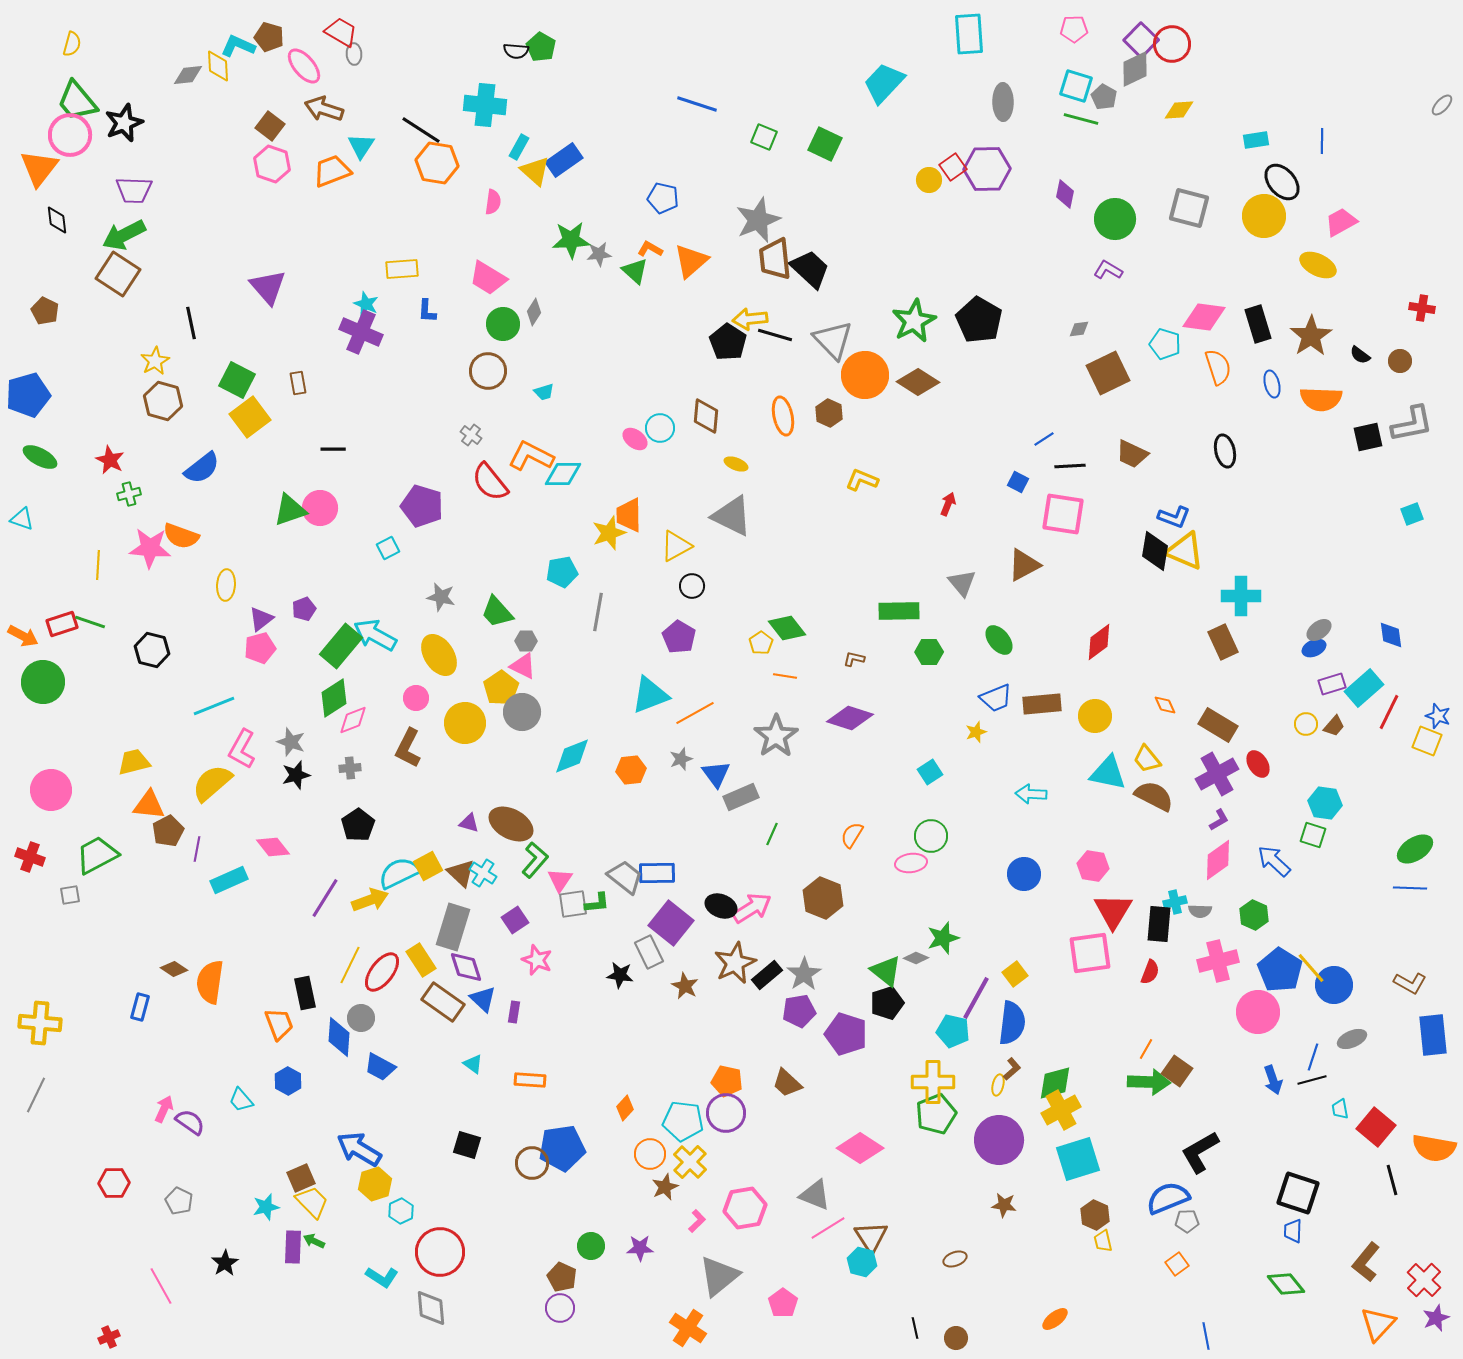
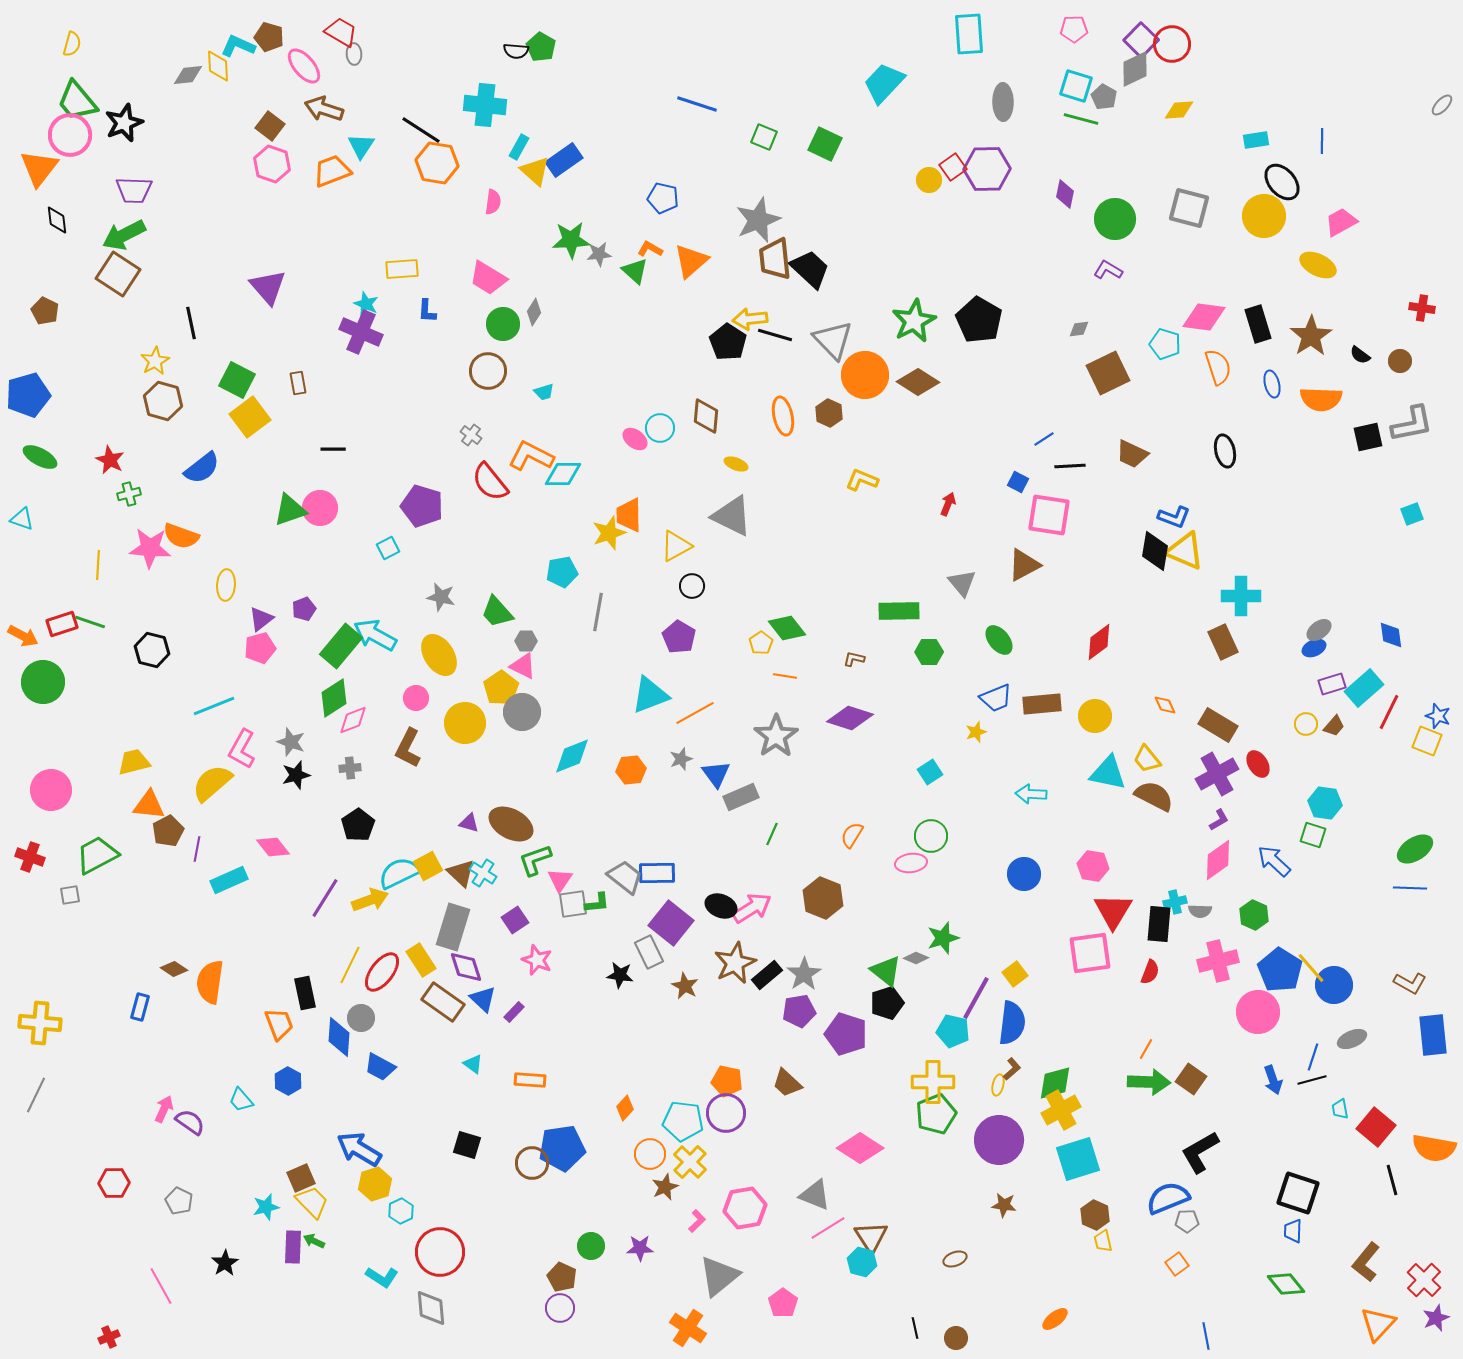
pink square at (1063, 514): moved 14 px left, 1 px down
green L-shape at (535, 860): rotated 150 degrees counterclockwise
purple rectangle at (514, 1012): rotated 35 degrees clockwise
brown square at (1177, 1071): moved 14 px right, 8 px down
